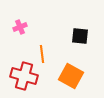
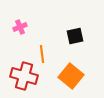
black square: moved 5 px left; rotated 18 degrees counterclockwise
orange square: rotated 10 degrees clockwise
